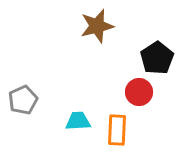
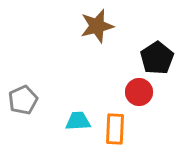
orange rectangle: moved 2 px left, 1 px up
